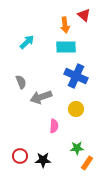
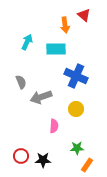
cyan arrow: rotated 21 degrees counterclockwise
cyan rectangle: moved 10 px left, 2 px down
red circle: moved 1 px right
orange rectangle: moved 2 px down
